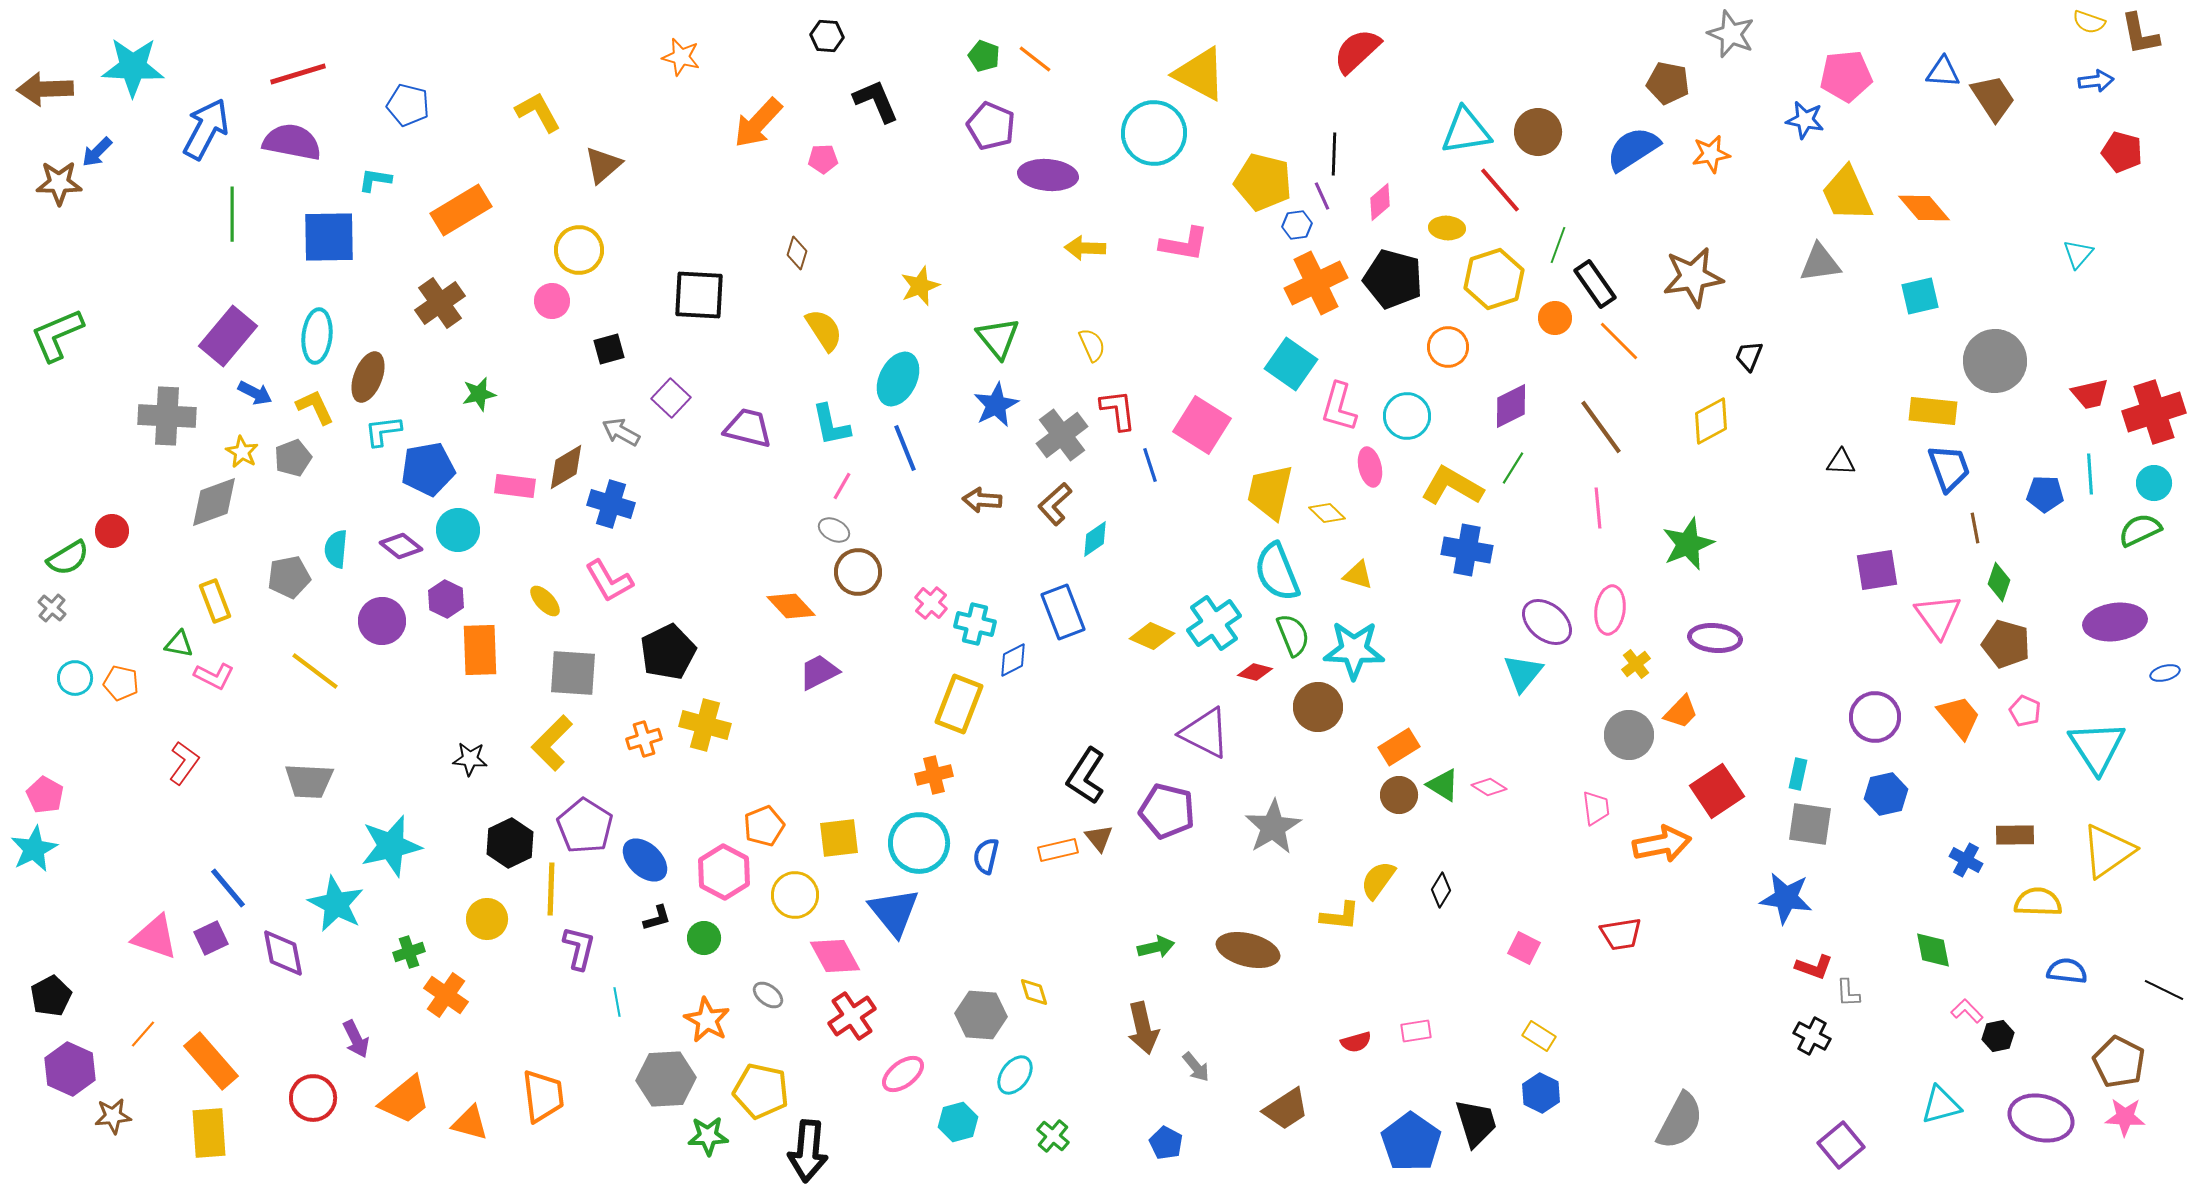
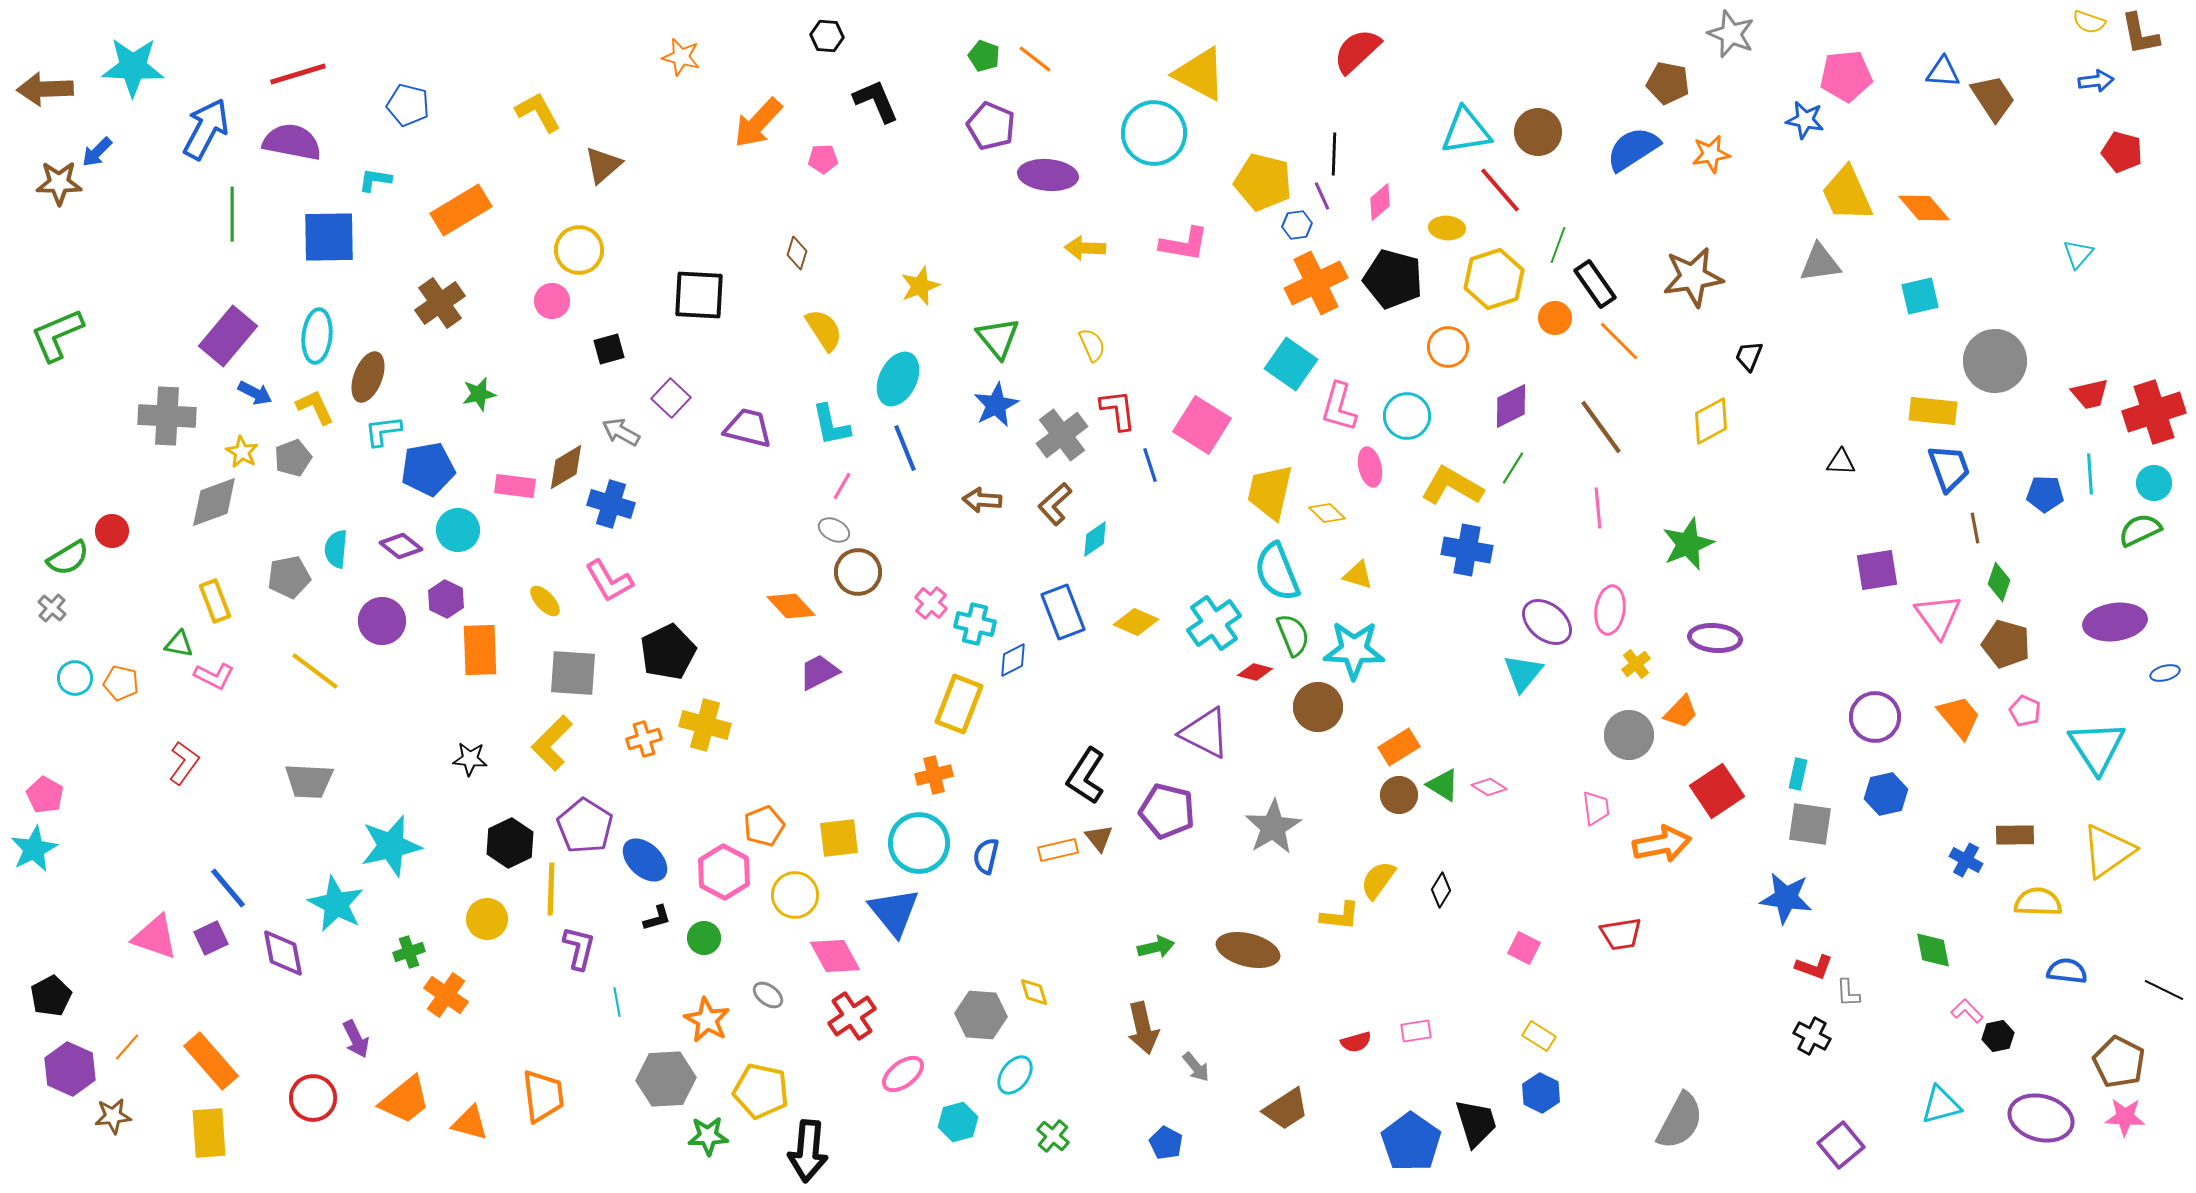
yellow diamond at (1152, 636): moved 16 px left, 14 px up
orange line at (143, 1034): moved 16 px left, 13 px down
